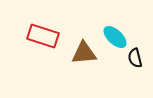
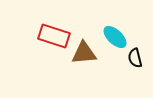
red rectangle: moved 11 px right
